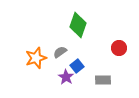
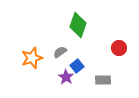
orange star: moved 4 px left
